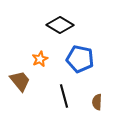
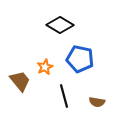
orange star: moved 5 px right, 8 px down
brown semicircle: rotated 84 degrees counterclockwise
